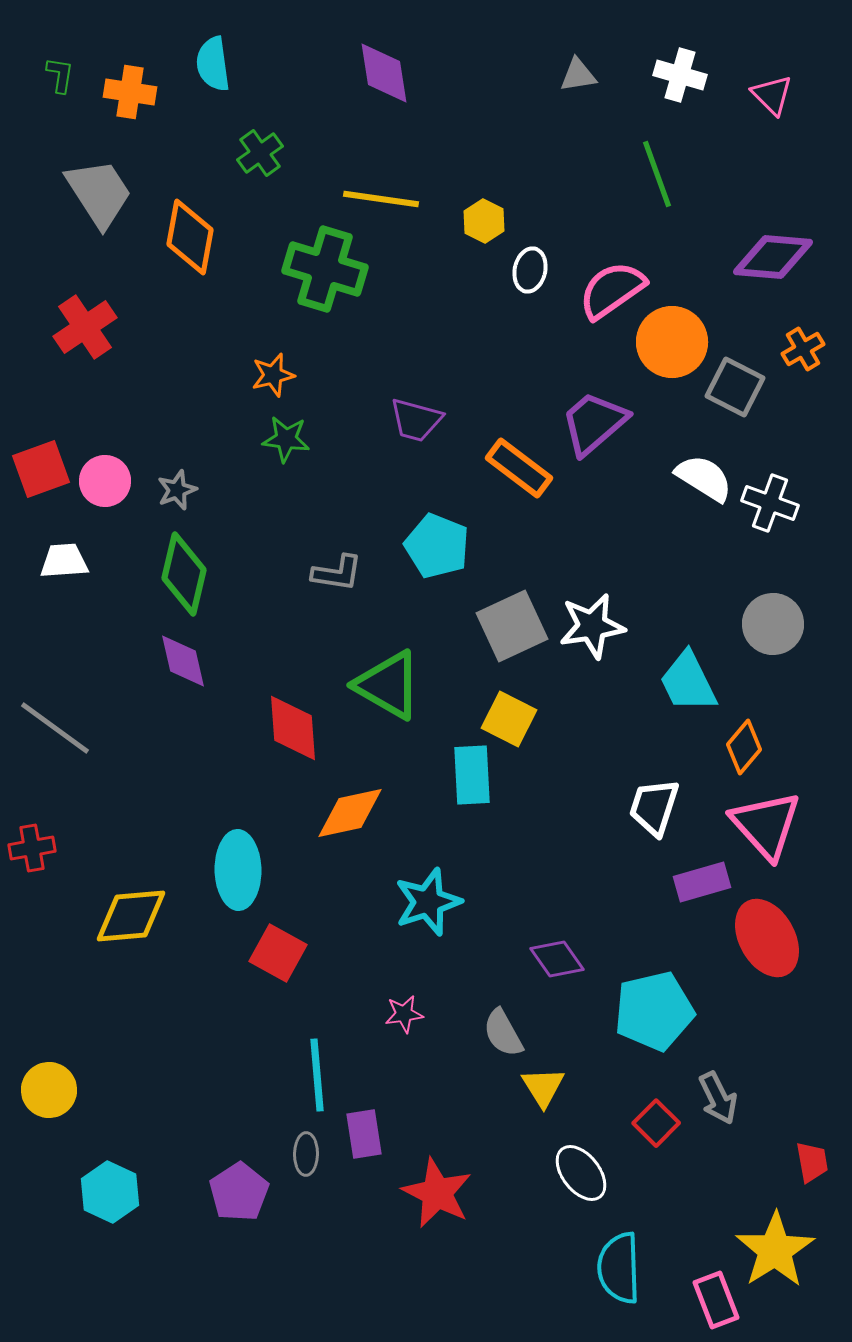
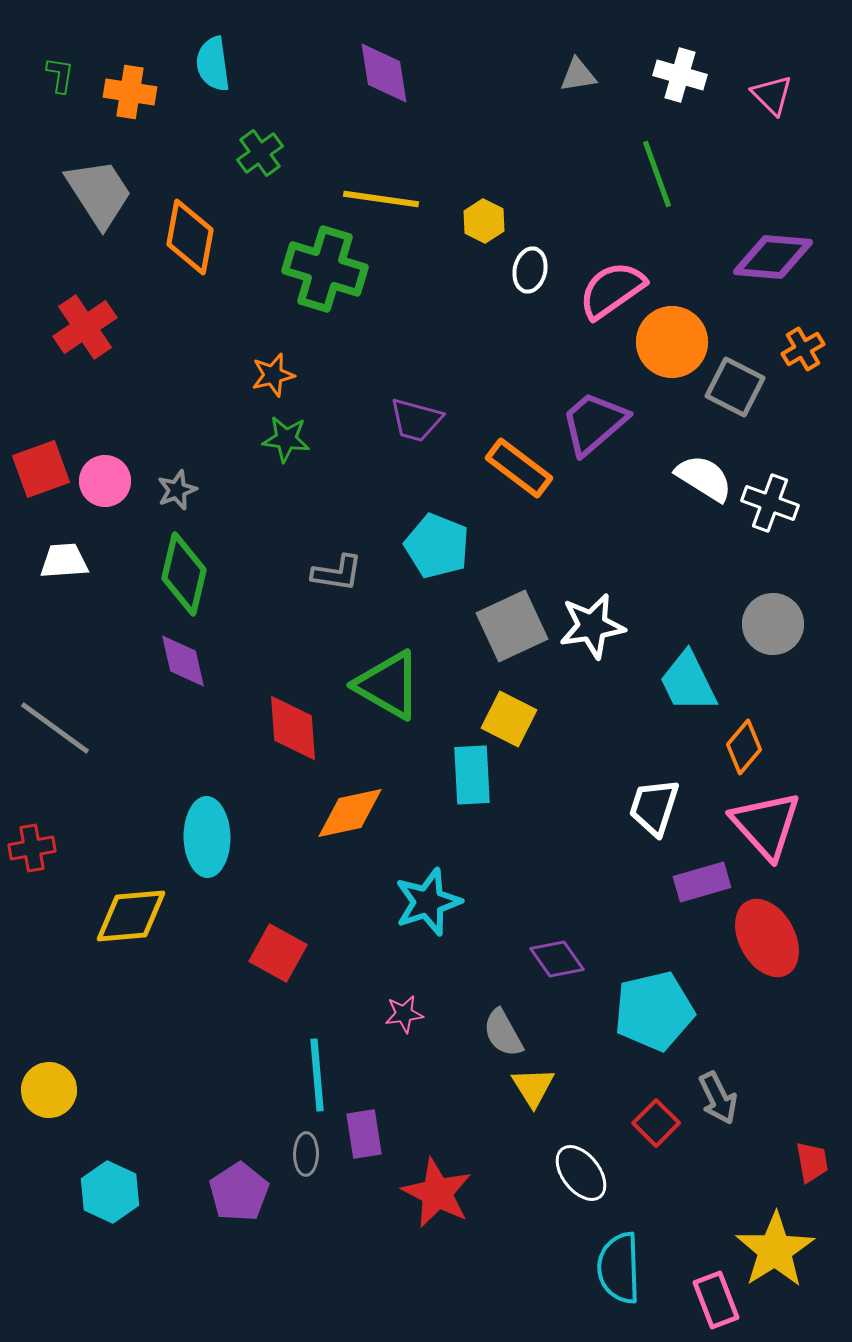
cyan ellipse at (238, 870): moved 31 px left, 33 px up
yellow triangle at (543, 1087): moved 10 px left
